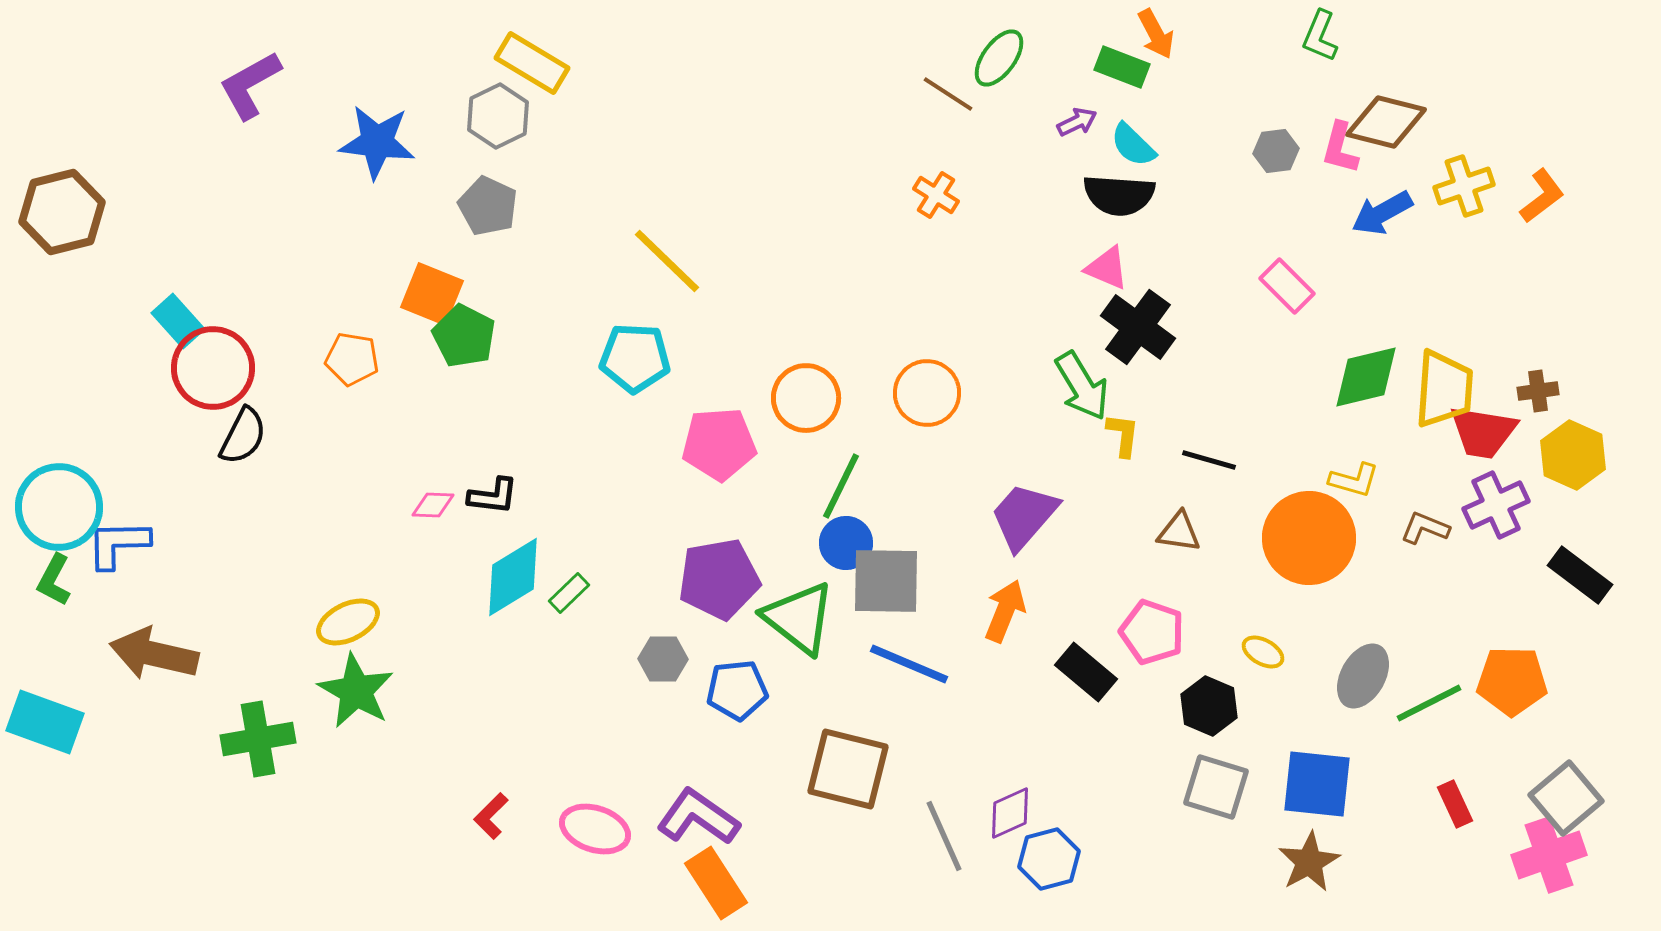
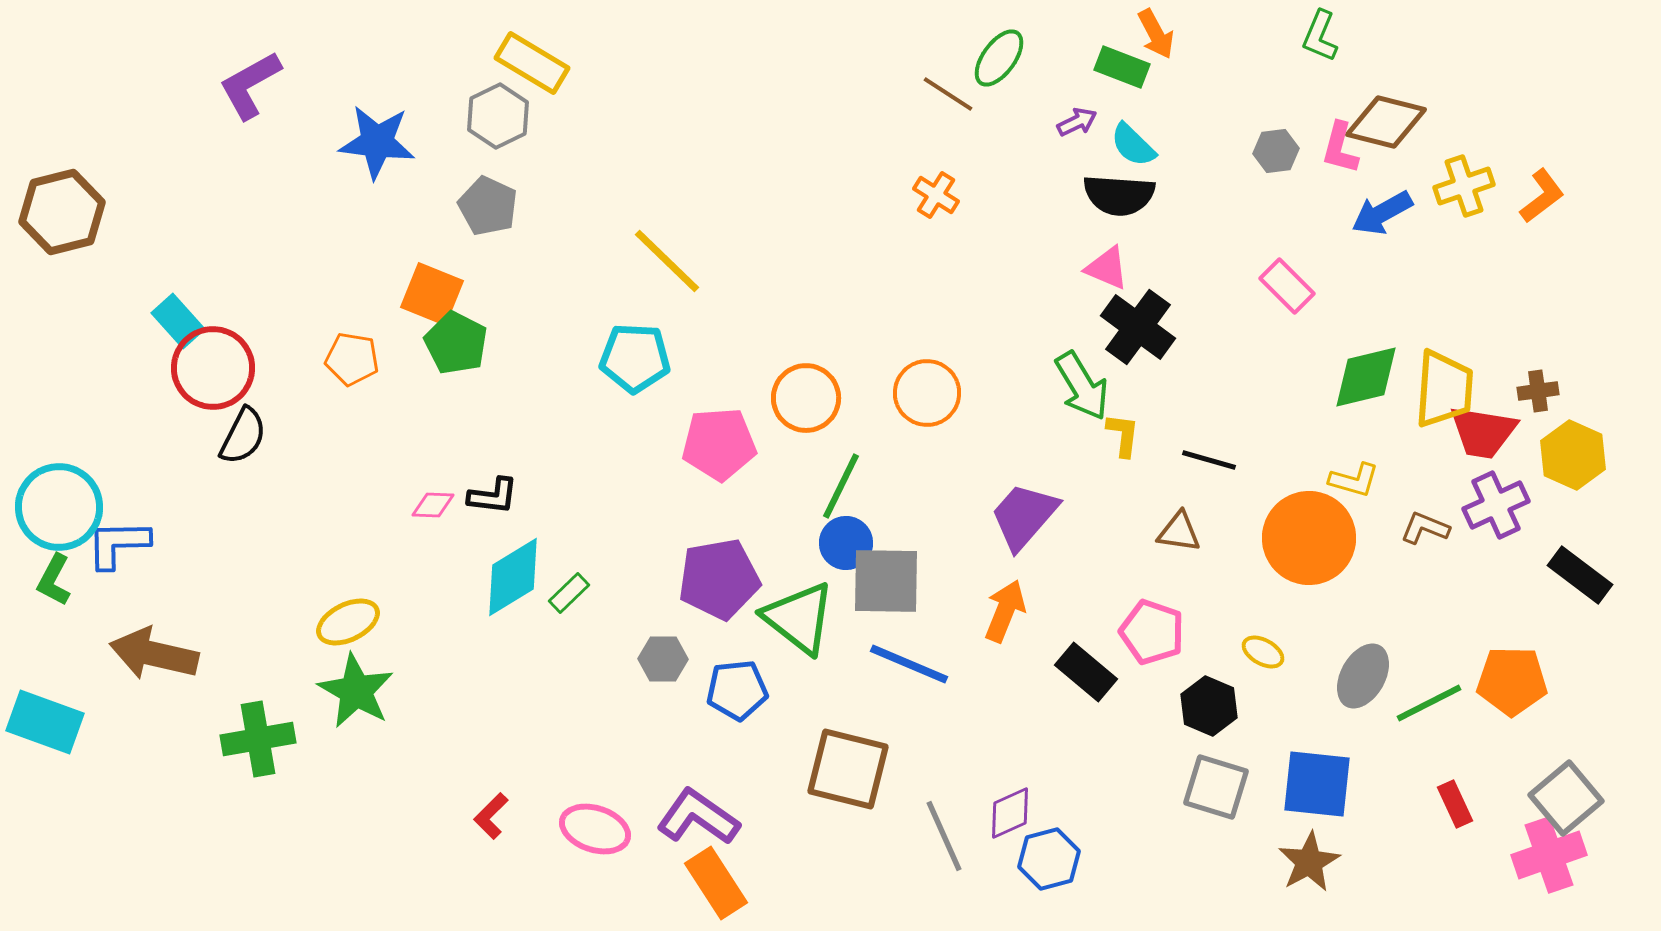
green pentagon at (464, 336): moved 8 px left, 7 px down
